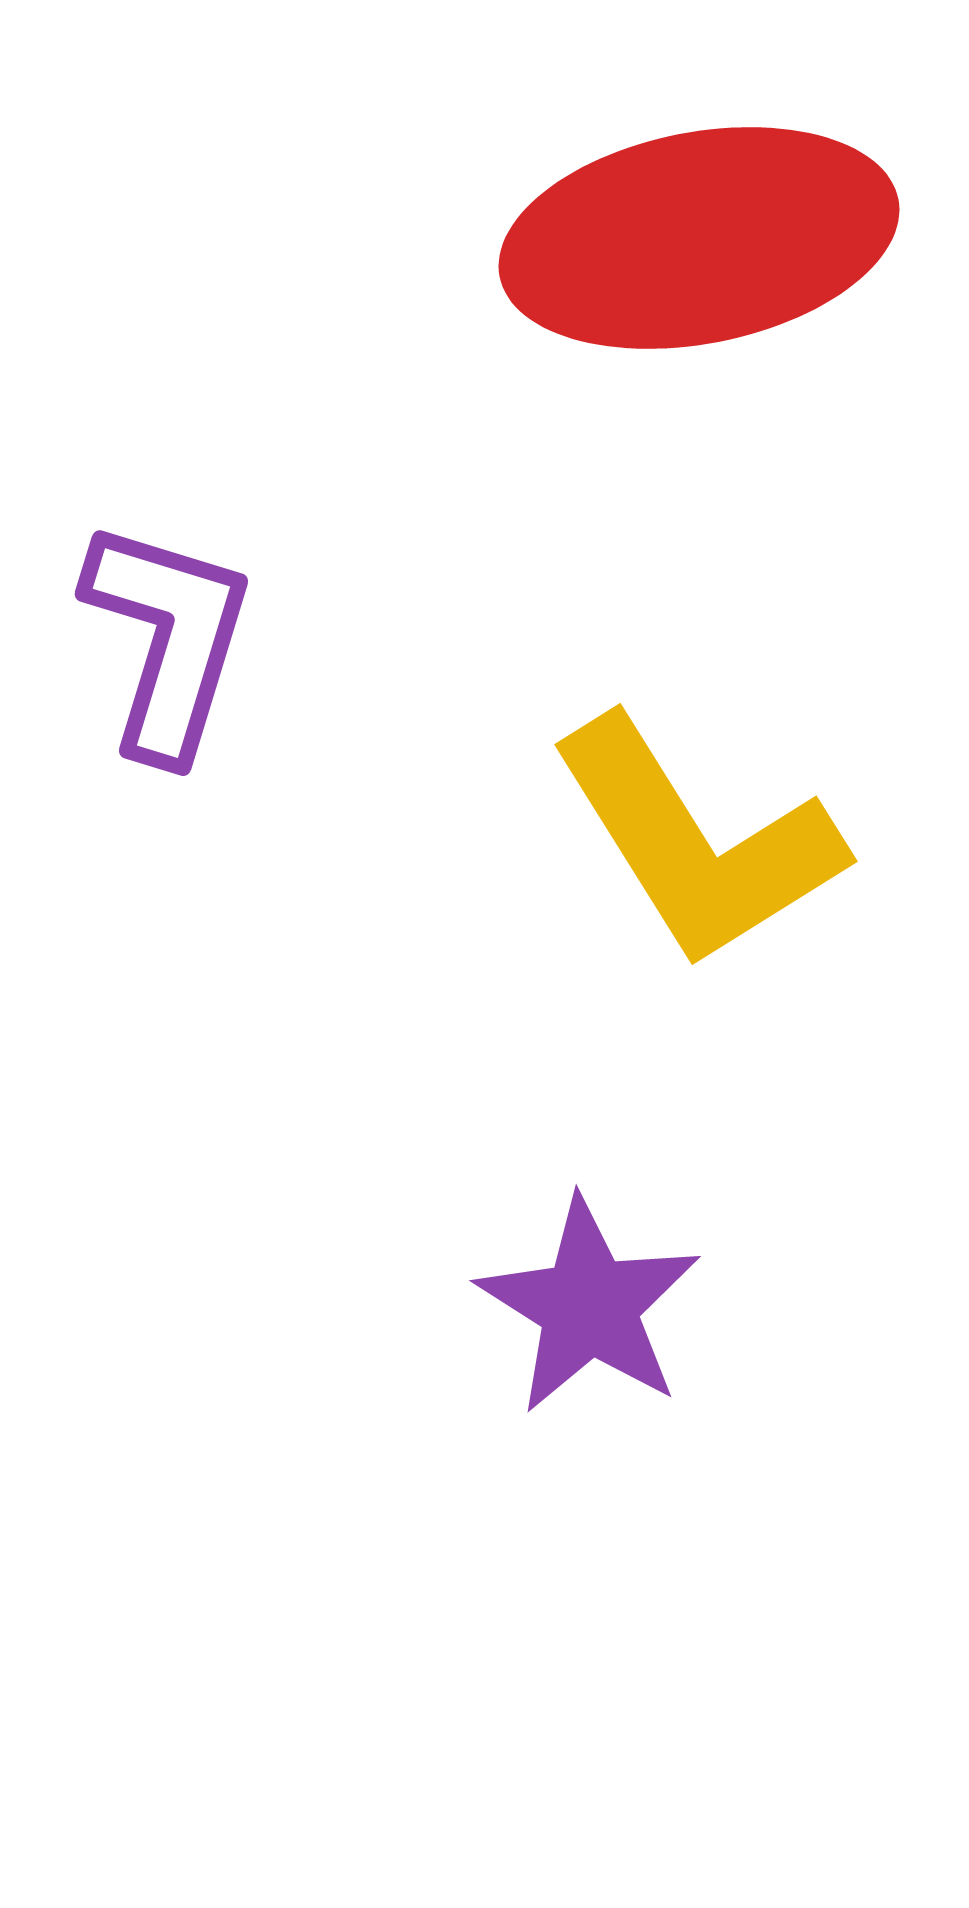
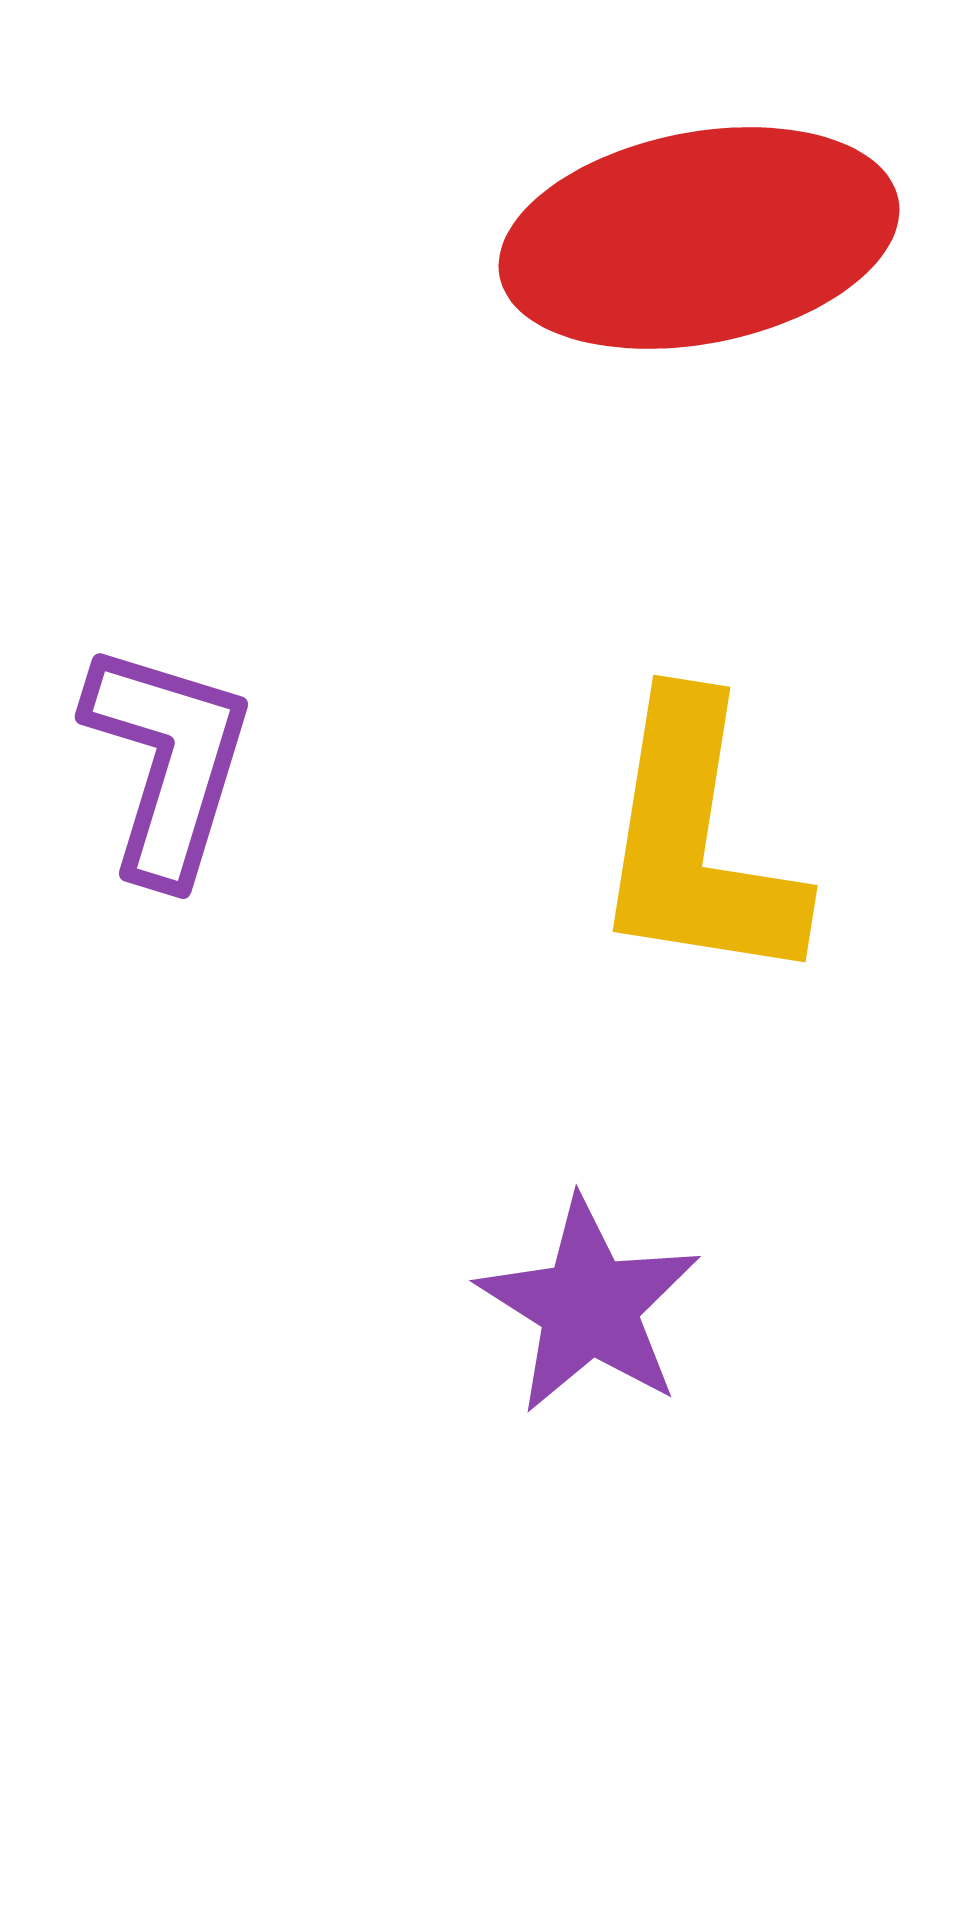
purple L-shape: moved 123 px down
yellow L-shape: rotated 41 degrees clockwise
